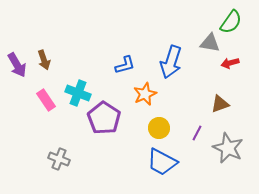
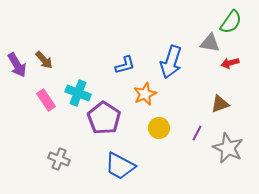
brown arrow: rotated 24 degrees counterclockwise
blue trapezoid: moved 42 px left, 4 px down
